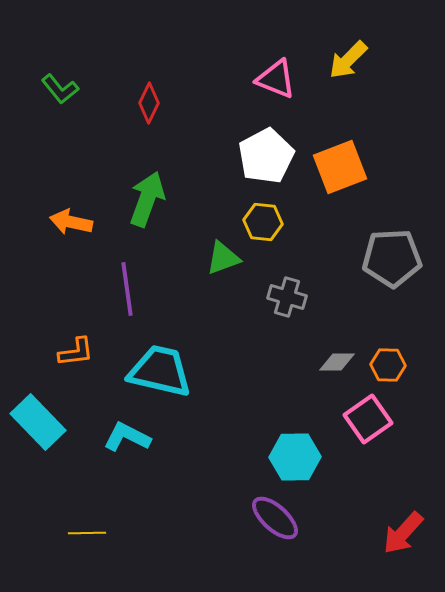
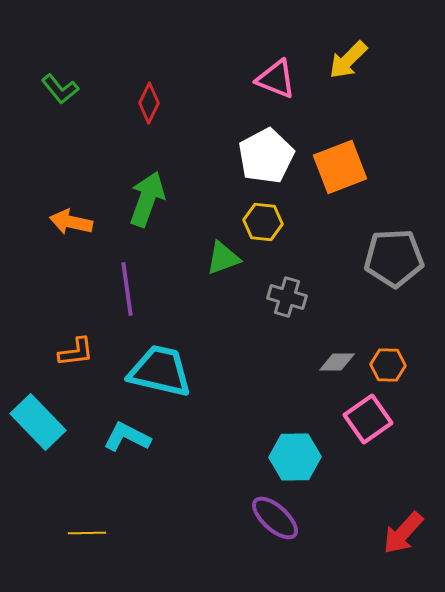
gray pentagon: moved 2 px right
